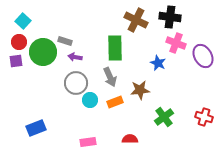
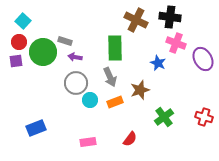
purple ellipse: moved 3 px down
brown star: rotated 12 degrees counterclockwise
red semicircle: rotated 126 degrees clockwise
